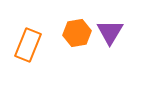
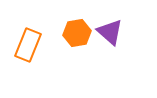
purple triangle: rotated 20 degrees counterclockwise
